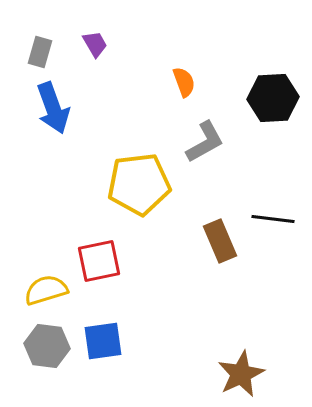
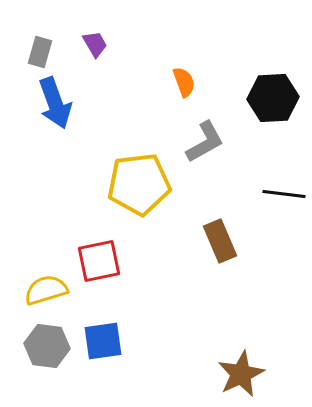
blue arrow: moved 2 px right, 5 px up
black line: moved 11 px right, 25 px up
